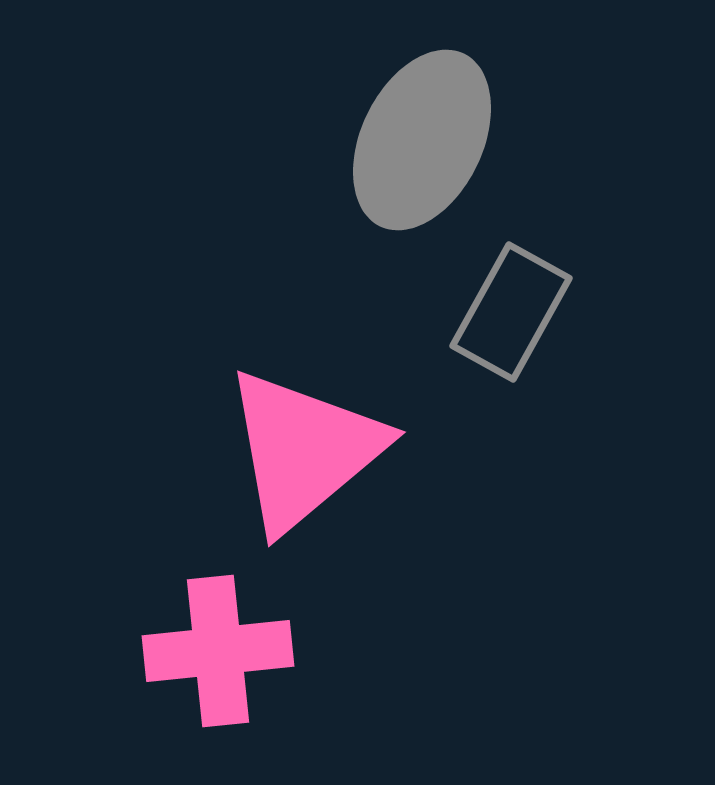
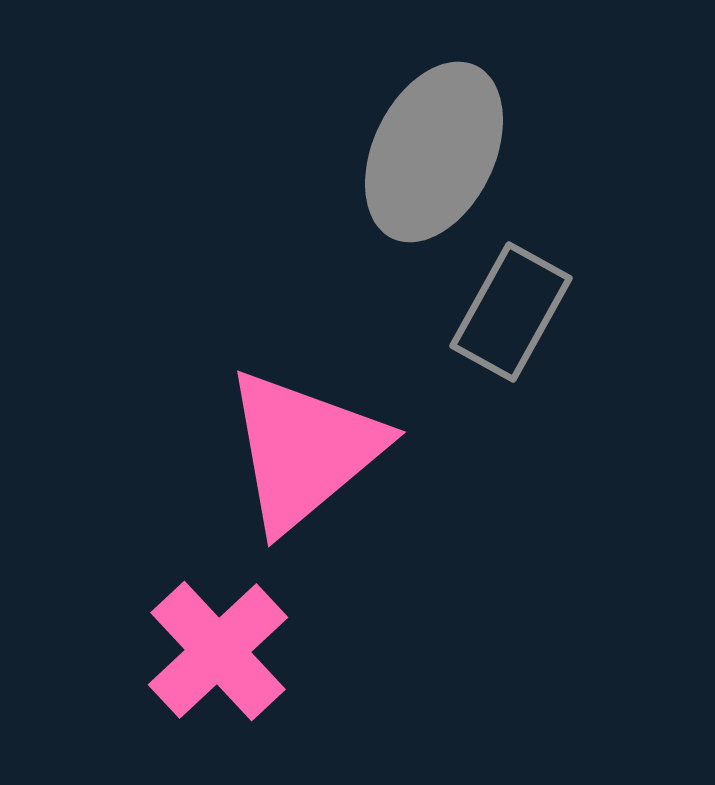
gray ellipse: moved 12 px right, 12 px down
pink cross: rotated 37 degrees counterclockwise
